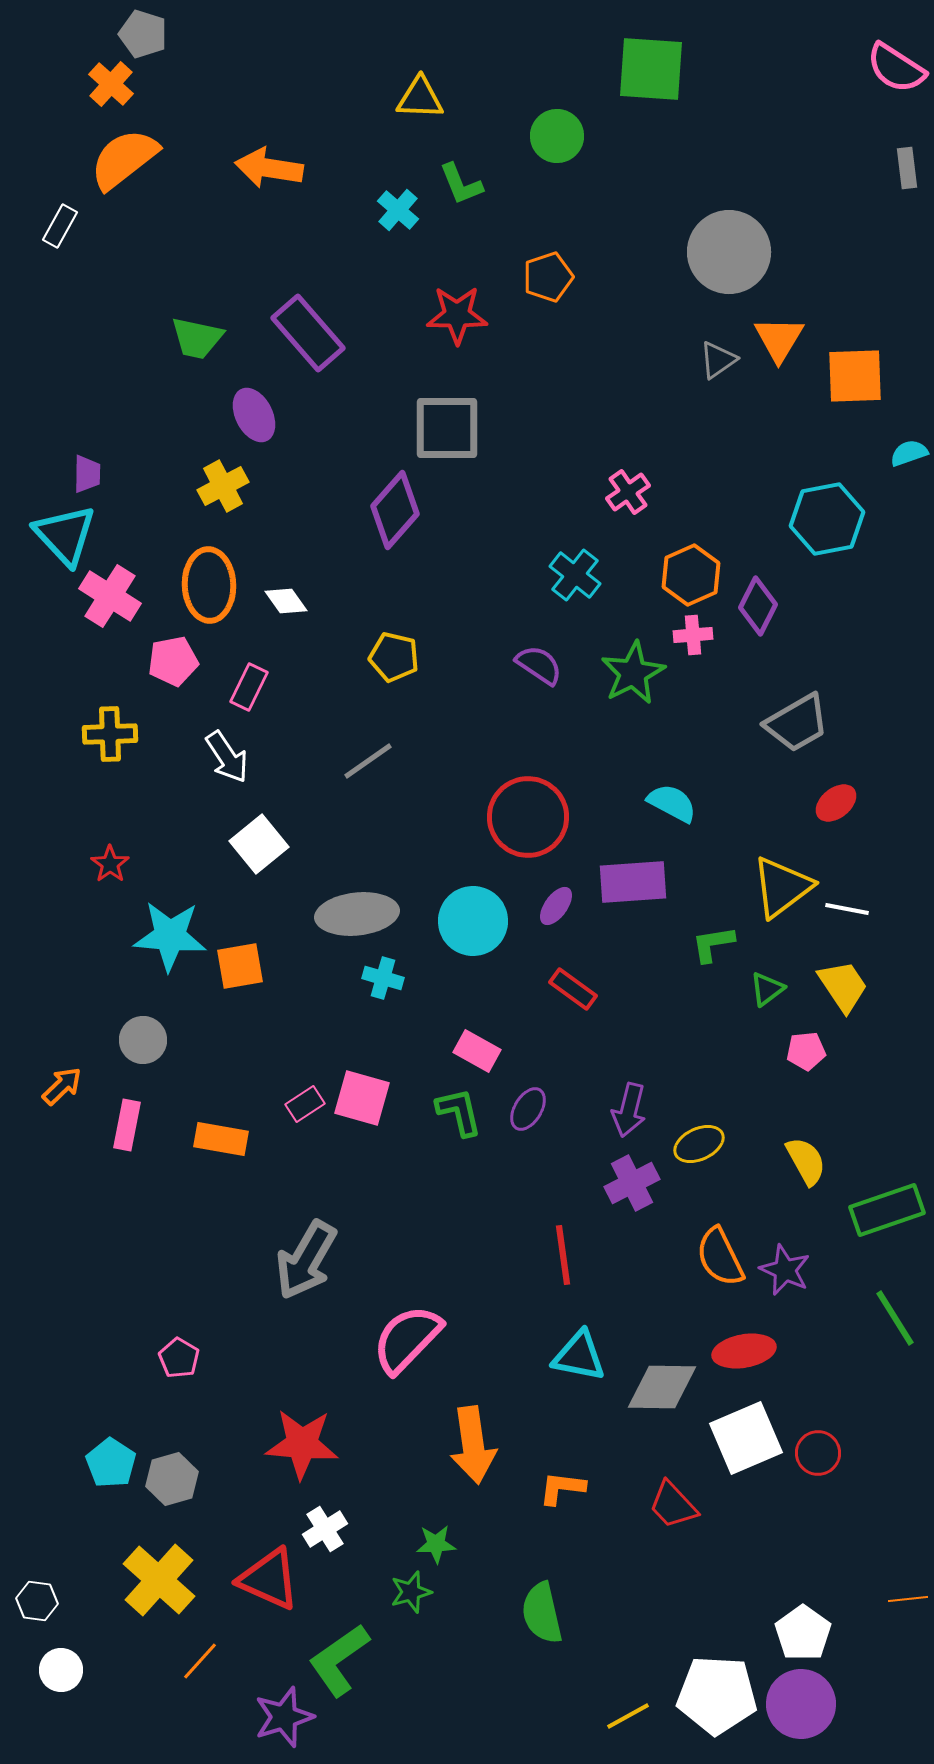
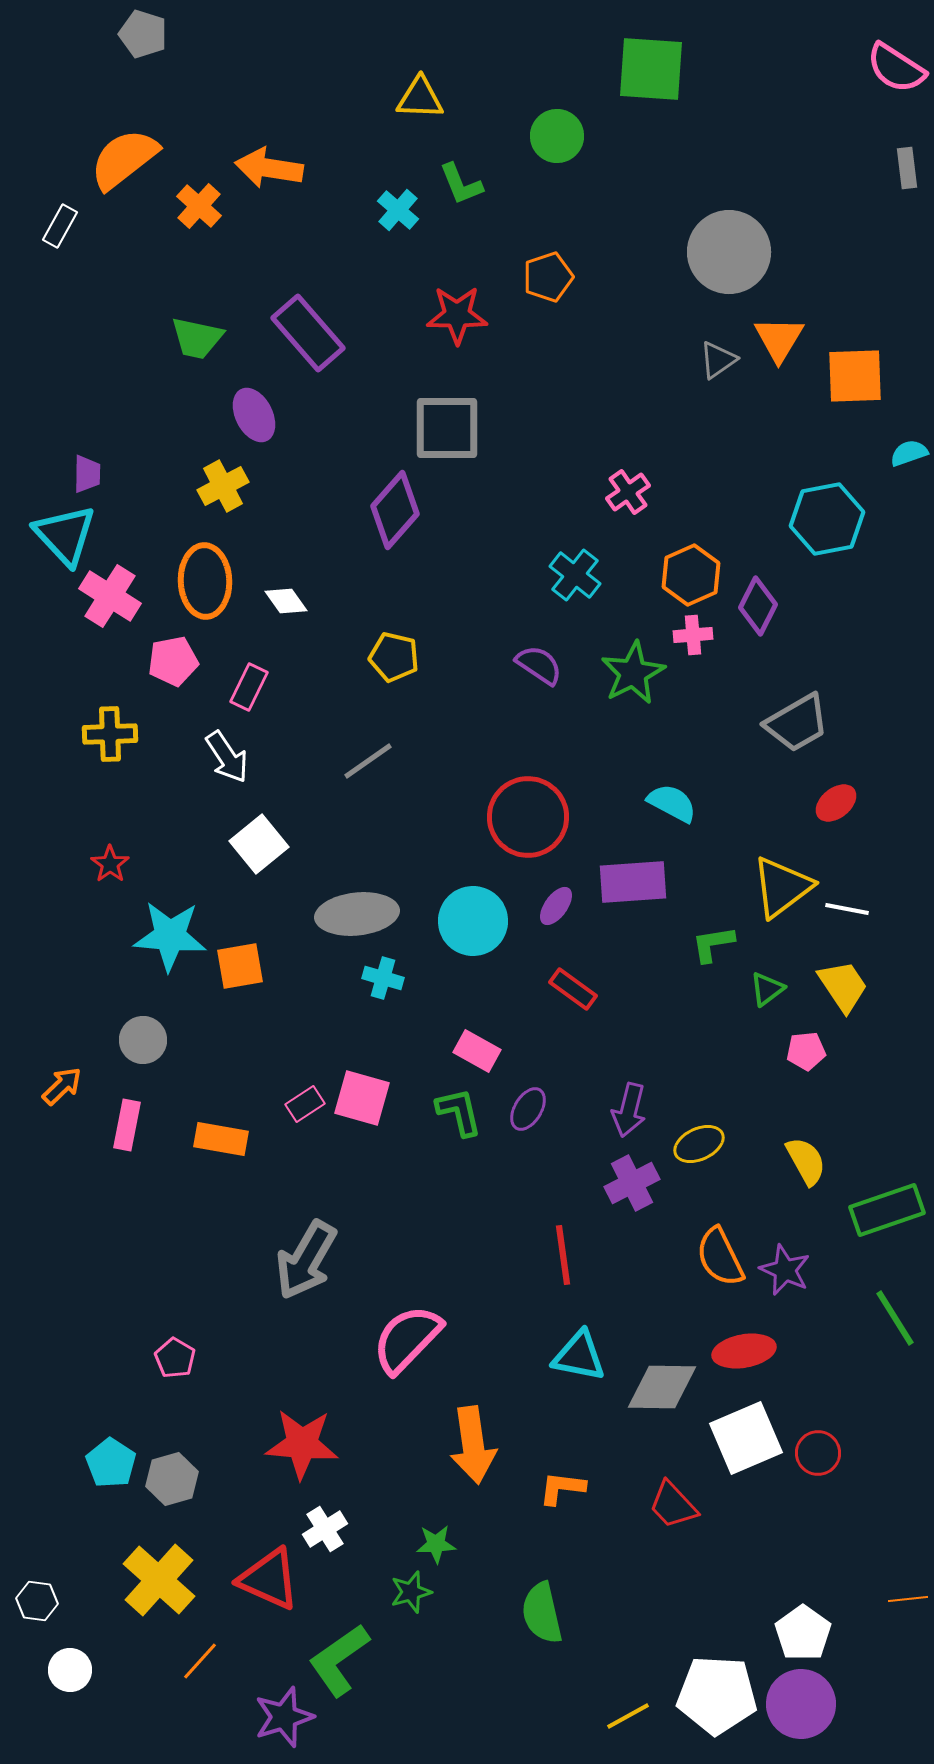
orange cross at (111, 84): moved 88 px right, 122 px down
orange ellipse at (209, 585): moved 4 px left, 4 px up
pink pentagon at (179, 1358): moved 4 px left
white circle at (61, 1670): moved 9 px right
